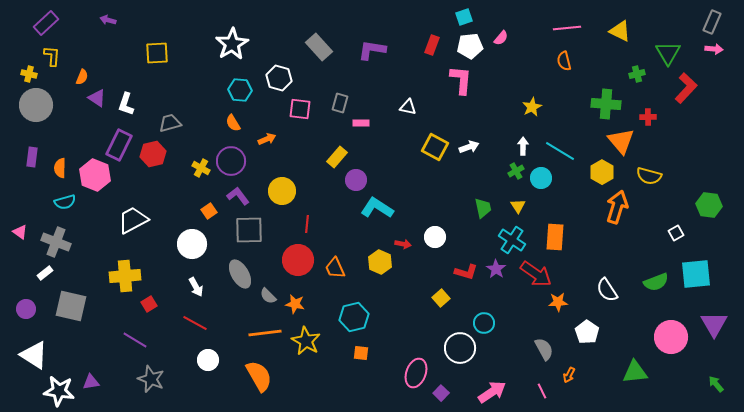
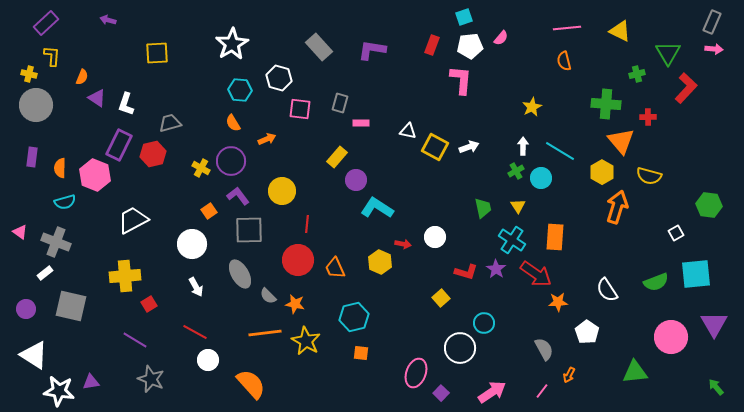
white triangle at (408, 107): moved 24 px down
red line at (195, 323): moved 9 px down
orange semicircle at (259, 376): moved 8 px left, 8 px down; rotated 12 degrees counterclockwise
green arrow at (716, 384): moved 3 px down
pink line at (542, 391): rotated 63 degrees clockwise
